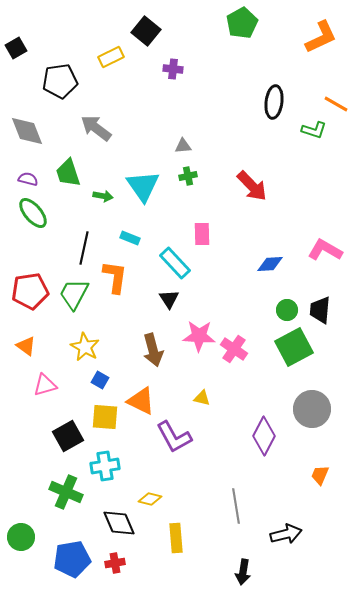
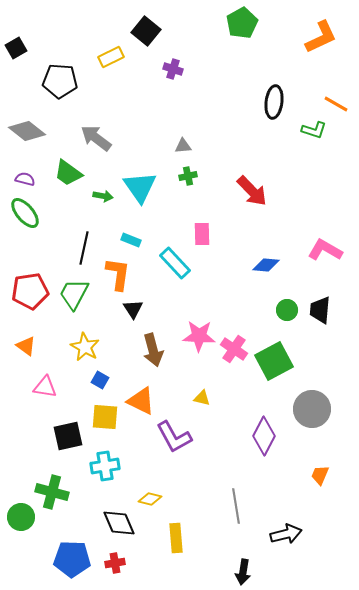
purple cross at (173, 69): rotated 12 degrees clockwise
black pentagon at (60, 81): rotated 12 degrees clockwise
gray arrow at (96, 128): moved 10 px down
gray diamond at (27, 131): rotated 30 degrees counterclockwise
green trapezoid at (68, 173): rotated 36 degrees counterclockwise
purple semicircle at (28, 179): moved 3 px left
cyan triangle at (143, 186): moved 3 px left, 1 px down
red arrow at (252, 186): moved 5 px down
green ellipse at (33, 213): moved 8 px left
cyan rectangle at (130, 238): moved 1 px right, 2 px down
blue diamond at (270, 264): moved 4 px left, 1 px down; rotated 8 degrees clockwise
orange L-shape at (115, 277): moved 3 px right, 3 px up
black triangle at (169, 299): moved 36 px left, 10 px down
green square at (294, 347): moved 20 px left, 14 px down
pink triangle at (45, 385): moved 2 px down; rotated 25 degrees clockwise
black square at (68, 436): rotated 16 degrees clockwise
green cross at (66, 492): moved 14 px left; rotated 8 degrees counterclockwise
green circle at (21, 537): moved 20 px up
blue pentagon at (72, 559): rotated 12 degrees clockwise
